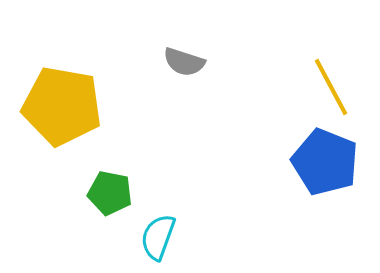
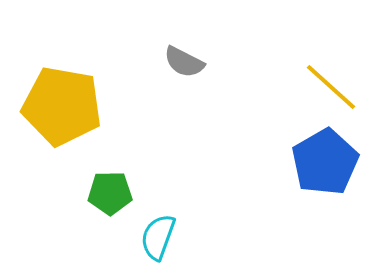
gray semicircle: rotated 9 degrees clockwise
yellow line: rotated 20 degrees counterclockwise
blue pentagon: rotated 20 degrees clockwise
green pentagon: rotated 12 degrees counterclockwise
